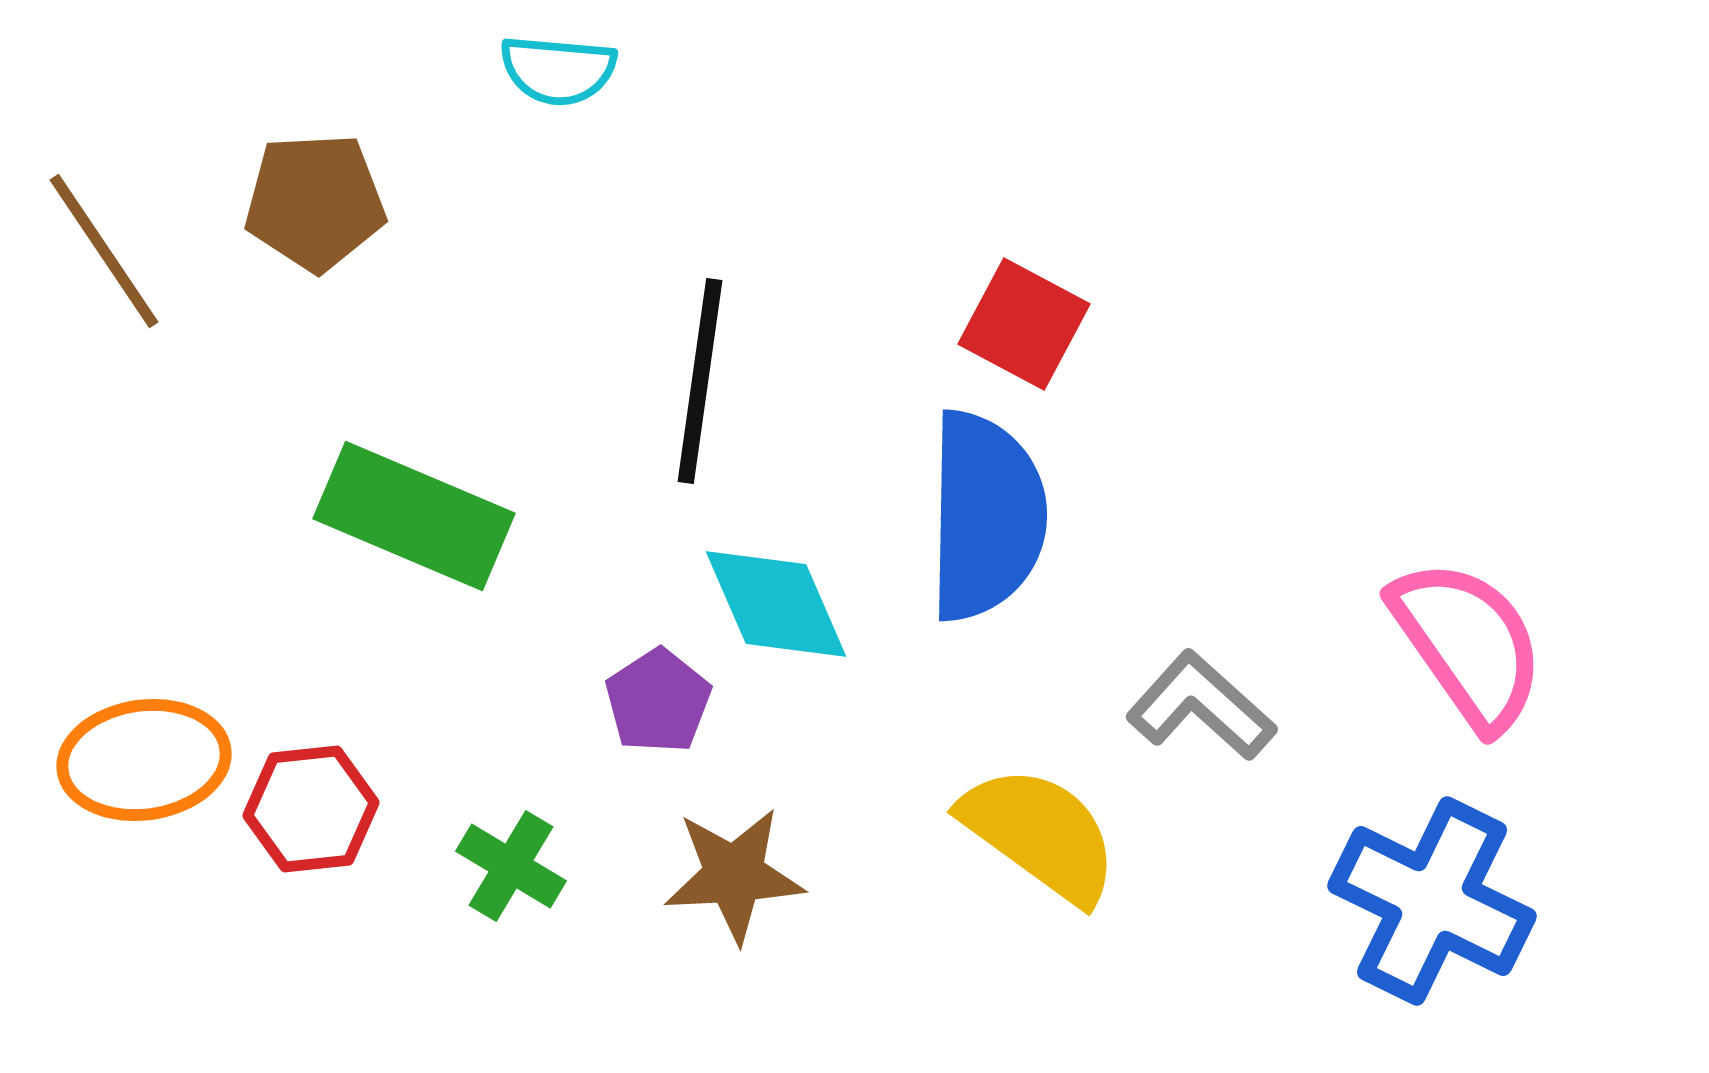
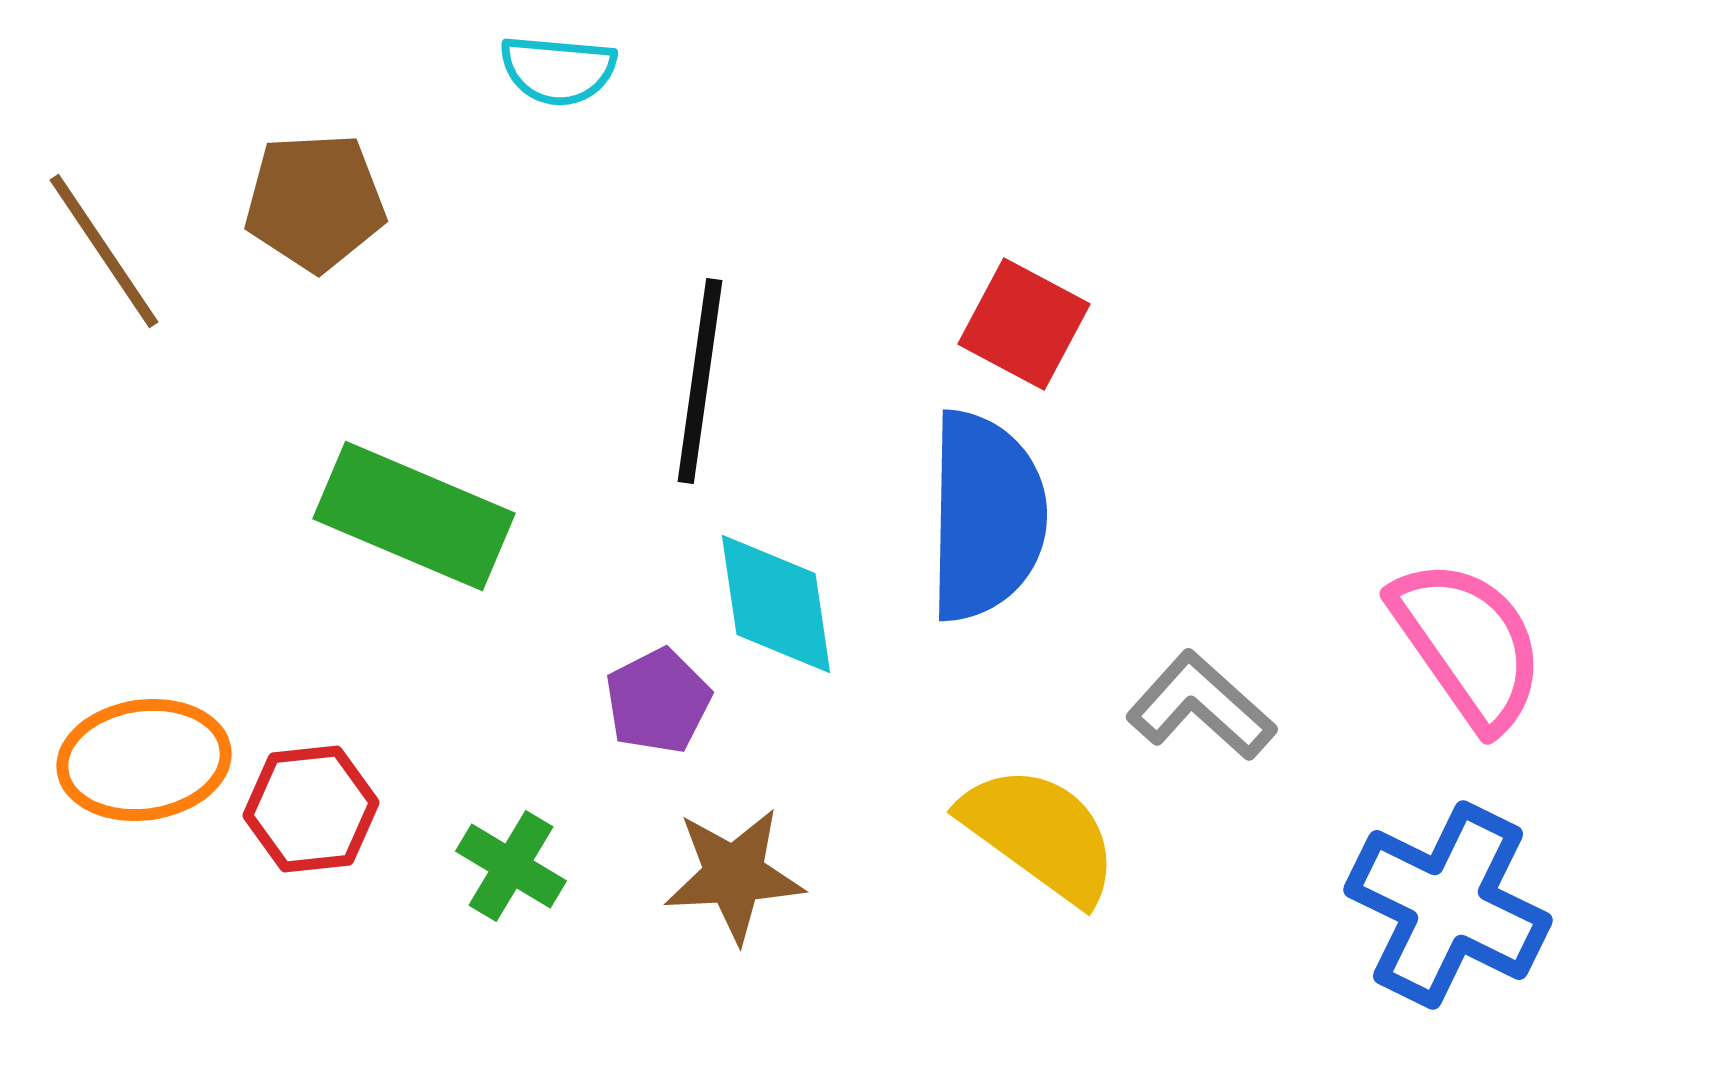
cyan diamond: rotated 15 degrees clockwise
purple pentagon: rotated 6 degrees clockwise
blue cross: moved 16 px right, 4 px down
